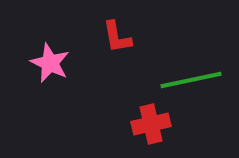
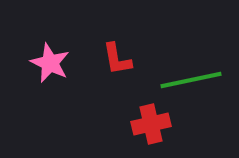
red L-shape: moved 22 px down
